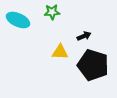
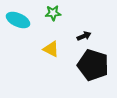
green star: moved 1 px right, 1 px down
yellow triangle: moved 9 px left, 3 px up; rotated 24 degrees clockwise
